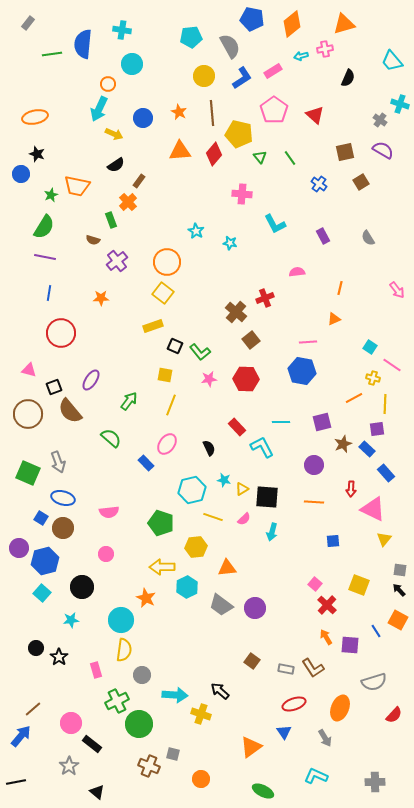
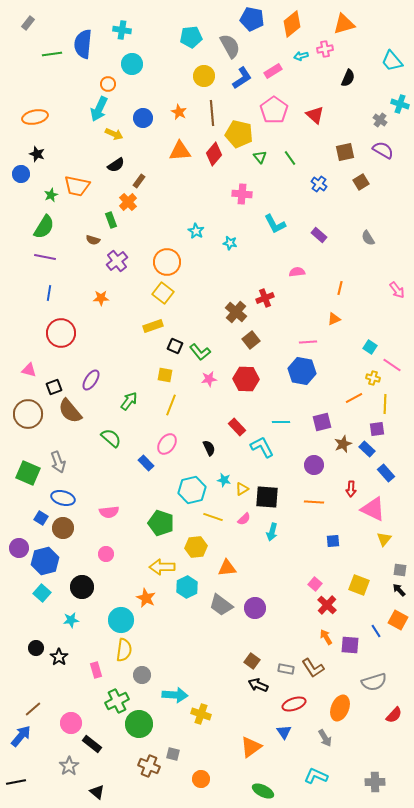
purple rectangle at (323, 236): moved 4 px left, 1 px up; rotated 21 degrees counterclockwise
black arrow at (220, 691): moved 38 px right, 6 px up; rotated 18 degrees counterclockwise
